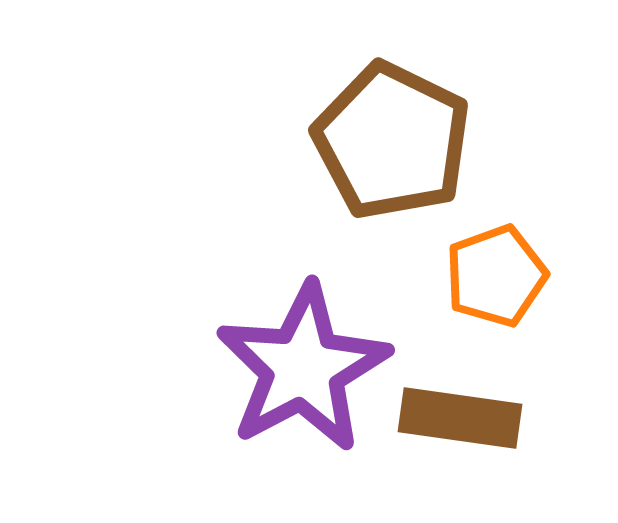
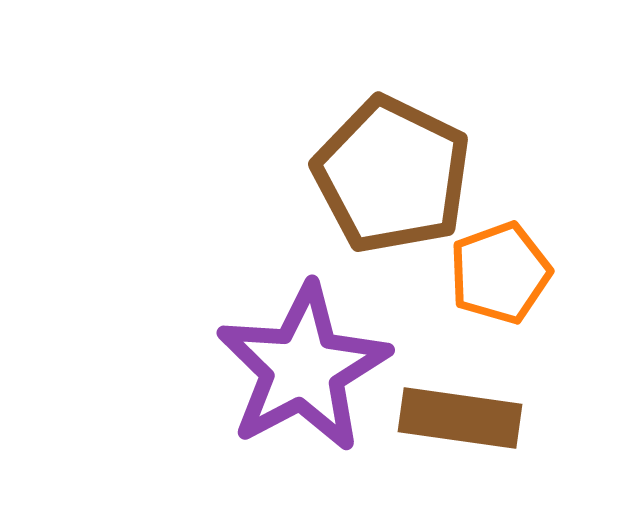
brown pentagon: moved 34 px down
orange pentagon: moved 4 px right, 3 px up
